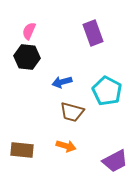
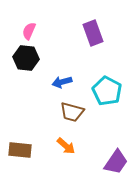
black hexagon: moved 1 px left, 1 px down
orange arrow: rotated 24 degrees clockwise
brown rectangle: moved 2 px left
purple trapezoid: moved 1 px right, 1 px down; rotated 28 degrees counterclockwise
